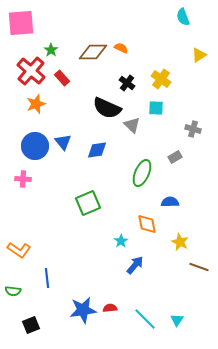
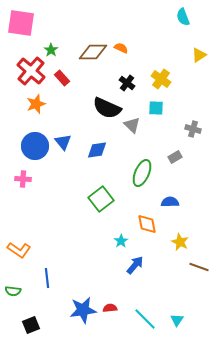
pink square: rotated 12 degrees clockwise
green square: moved 13 px right, 4 px up; rotated 15 degrees counterclockwise
